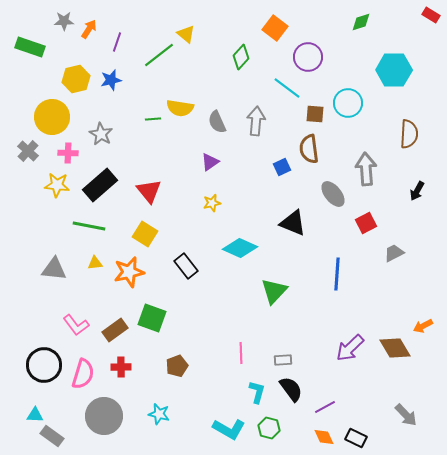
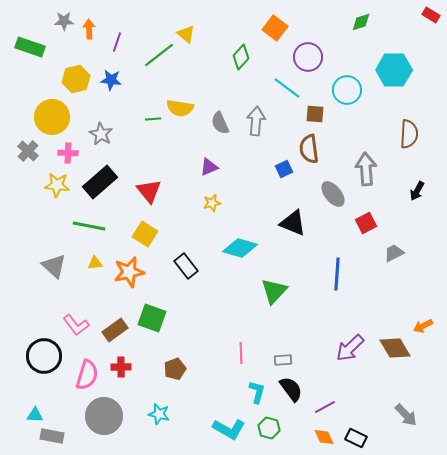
orange arrow at (89, 29): rotated 36 degrees counterclockwise
blue star at (111, 80): rotated 20 degrees clockwise
cyan circle at (348, 103): moved 1 px left, 13 px up
gray semicircle at (217, 122): moved 3 px right, 1 px down
purple triangle at (210, 162): moved 1 px left, 5 px down; rotated 12 degrees clockwise
blue square at (282, 167): moved 2 px right, 2 px down
black rectangle at (100, 185): moved 3 px up
cyan diamond at (240, 248): rotated 8 degrees counterclockwise
gray triangle at (54, 269): moved 3 px up; rotated 36 degrees clockwise
black circle at (44, 365): moved 9 px up
brown pentagon at (177, 366): moved 2 px left, 3 px down
pink semicircle at (83, 374): moved 4 px right, 1 px down
gray rectangle at (52, 436): rotated 25 degrees counterclockwise
